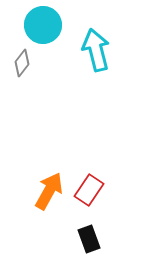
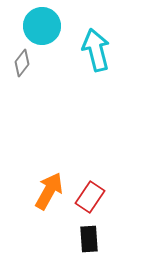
cyan circle: moved 1 px left, 1 px down
red rectangle: moved 1 px right, 7 px down
black rectangle: rotated 16 degrees clockwise
